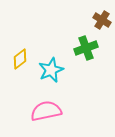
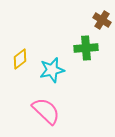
green cross: rotated 15 degrees clockwise
cyan star: moved 1 px right; rotated 10 degrees clockwise
pink semicircle: rotated 56 degrees clockwise
